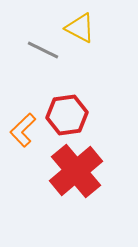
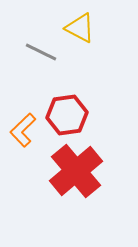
gray line: moved 2 px left, 2 px down
